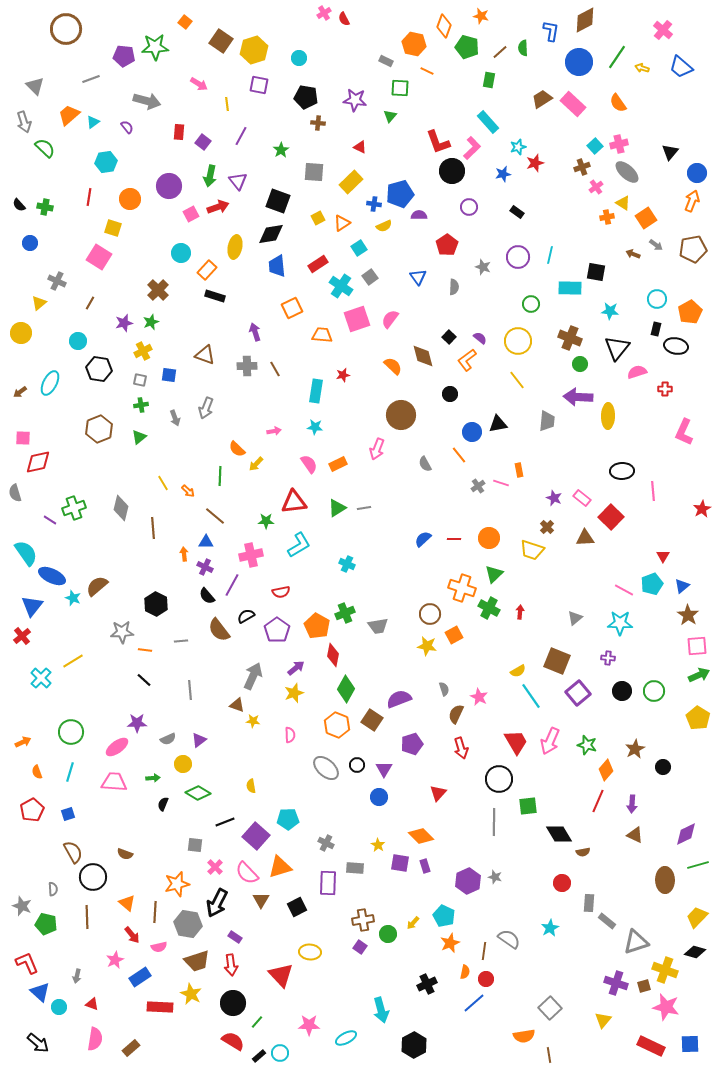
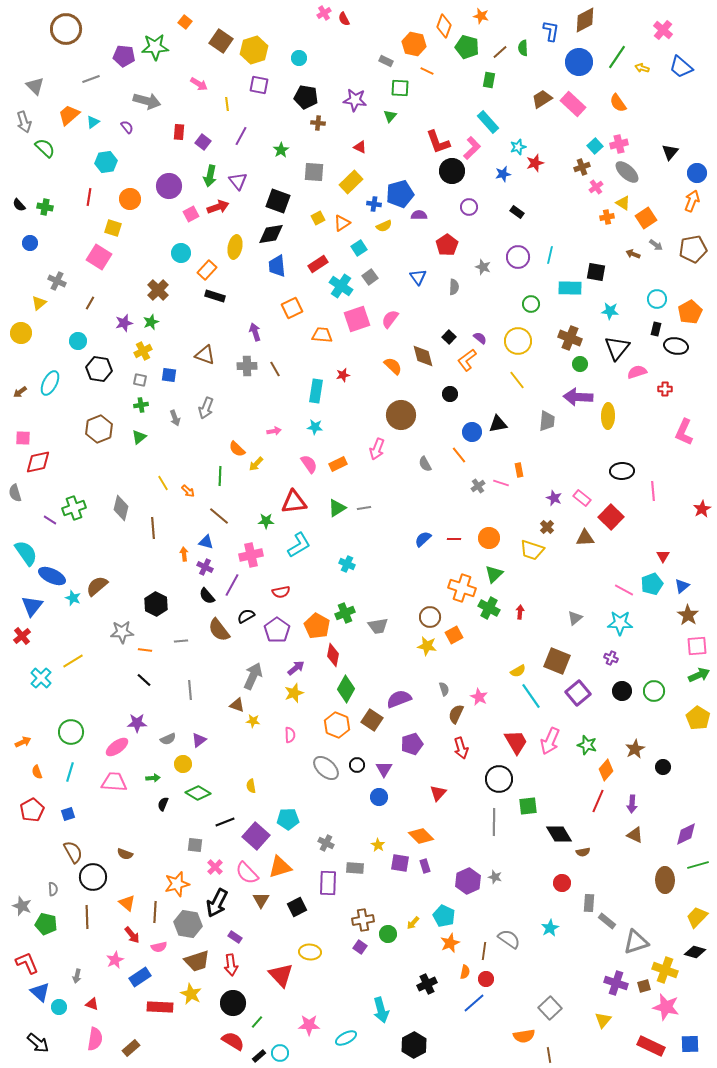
brown line at (215, 516): moved 4 px right
blue triangle at (206, 542): rotated 14 degrees clockwise
brown circle at (430, 614): moved 3 px down
purple cross at (608, 658): moved 3 px right; rotated 16 degrees clockwise
